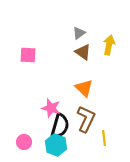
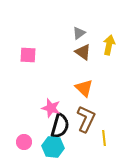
cyan hexagon: moved 3 px left, 2 px down; rotated 15 degrees counterclockwise
